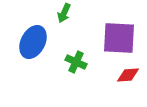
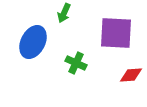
purple square: moved 3 px left, 5 px up
green cross: moved 1 px down
red diamond: moved 3 px right
